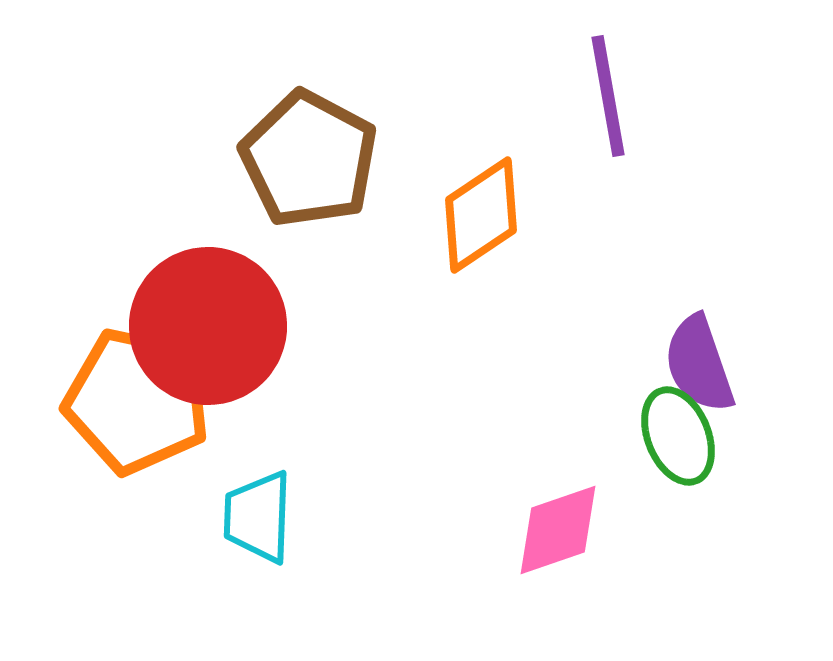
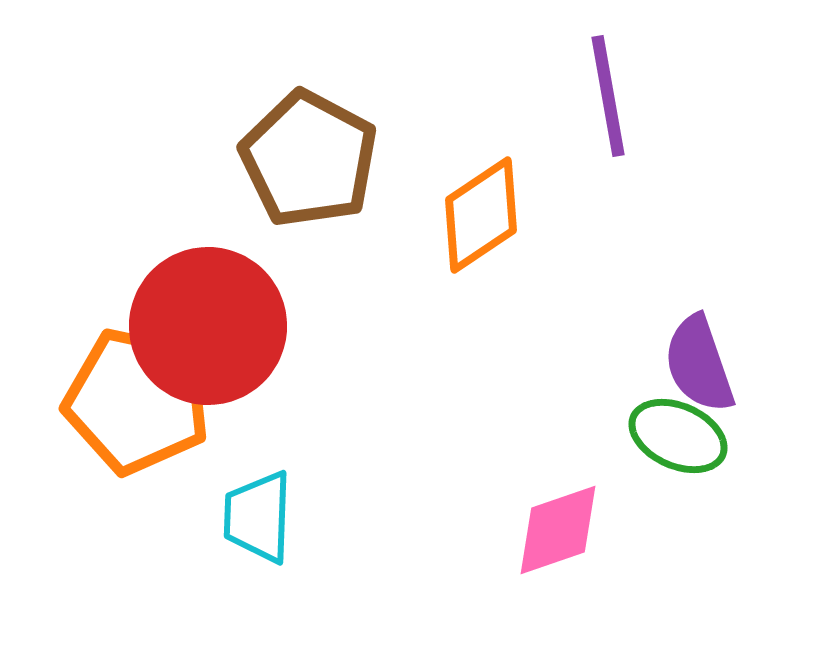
green ellipse: rotated 44 degrees counterclockwise
